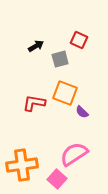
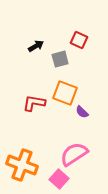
orange cross: rotated 28 degrees clockwise
pink square: moved 2 px right
